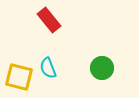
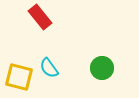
red rectangle: moved 9 px left, 3 px up
cyan semicircle: moved 1 px right; rotated 15 degrees counterclockwise
